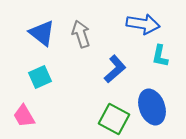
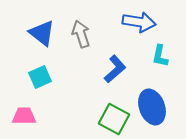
blue arrow: moved 4 px left, 2 px up
pink trapezoid: rotated 120 degrees clockwise
